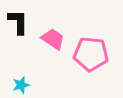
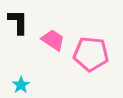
pink trapezoid: moved 1 px down
cyan star: rotated 18 degrees counterclockwise
